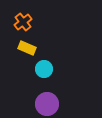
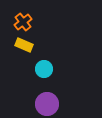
yellow rectangle: moved 3 px left, 3 px up
